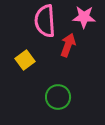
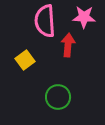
red arrow: rotated 15 degrees counterclockwise
